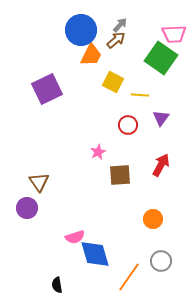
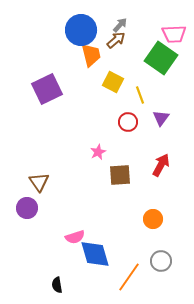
orange trapezoid: rotated 40 degrees counterclockwise
yellow line: rotated 66 degrees clockwise
red circle: moved 3 px up
